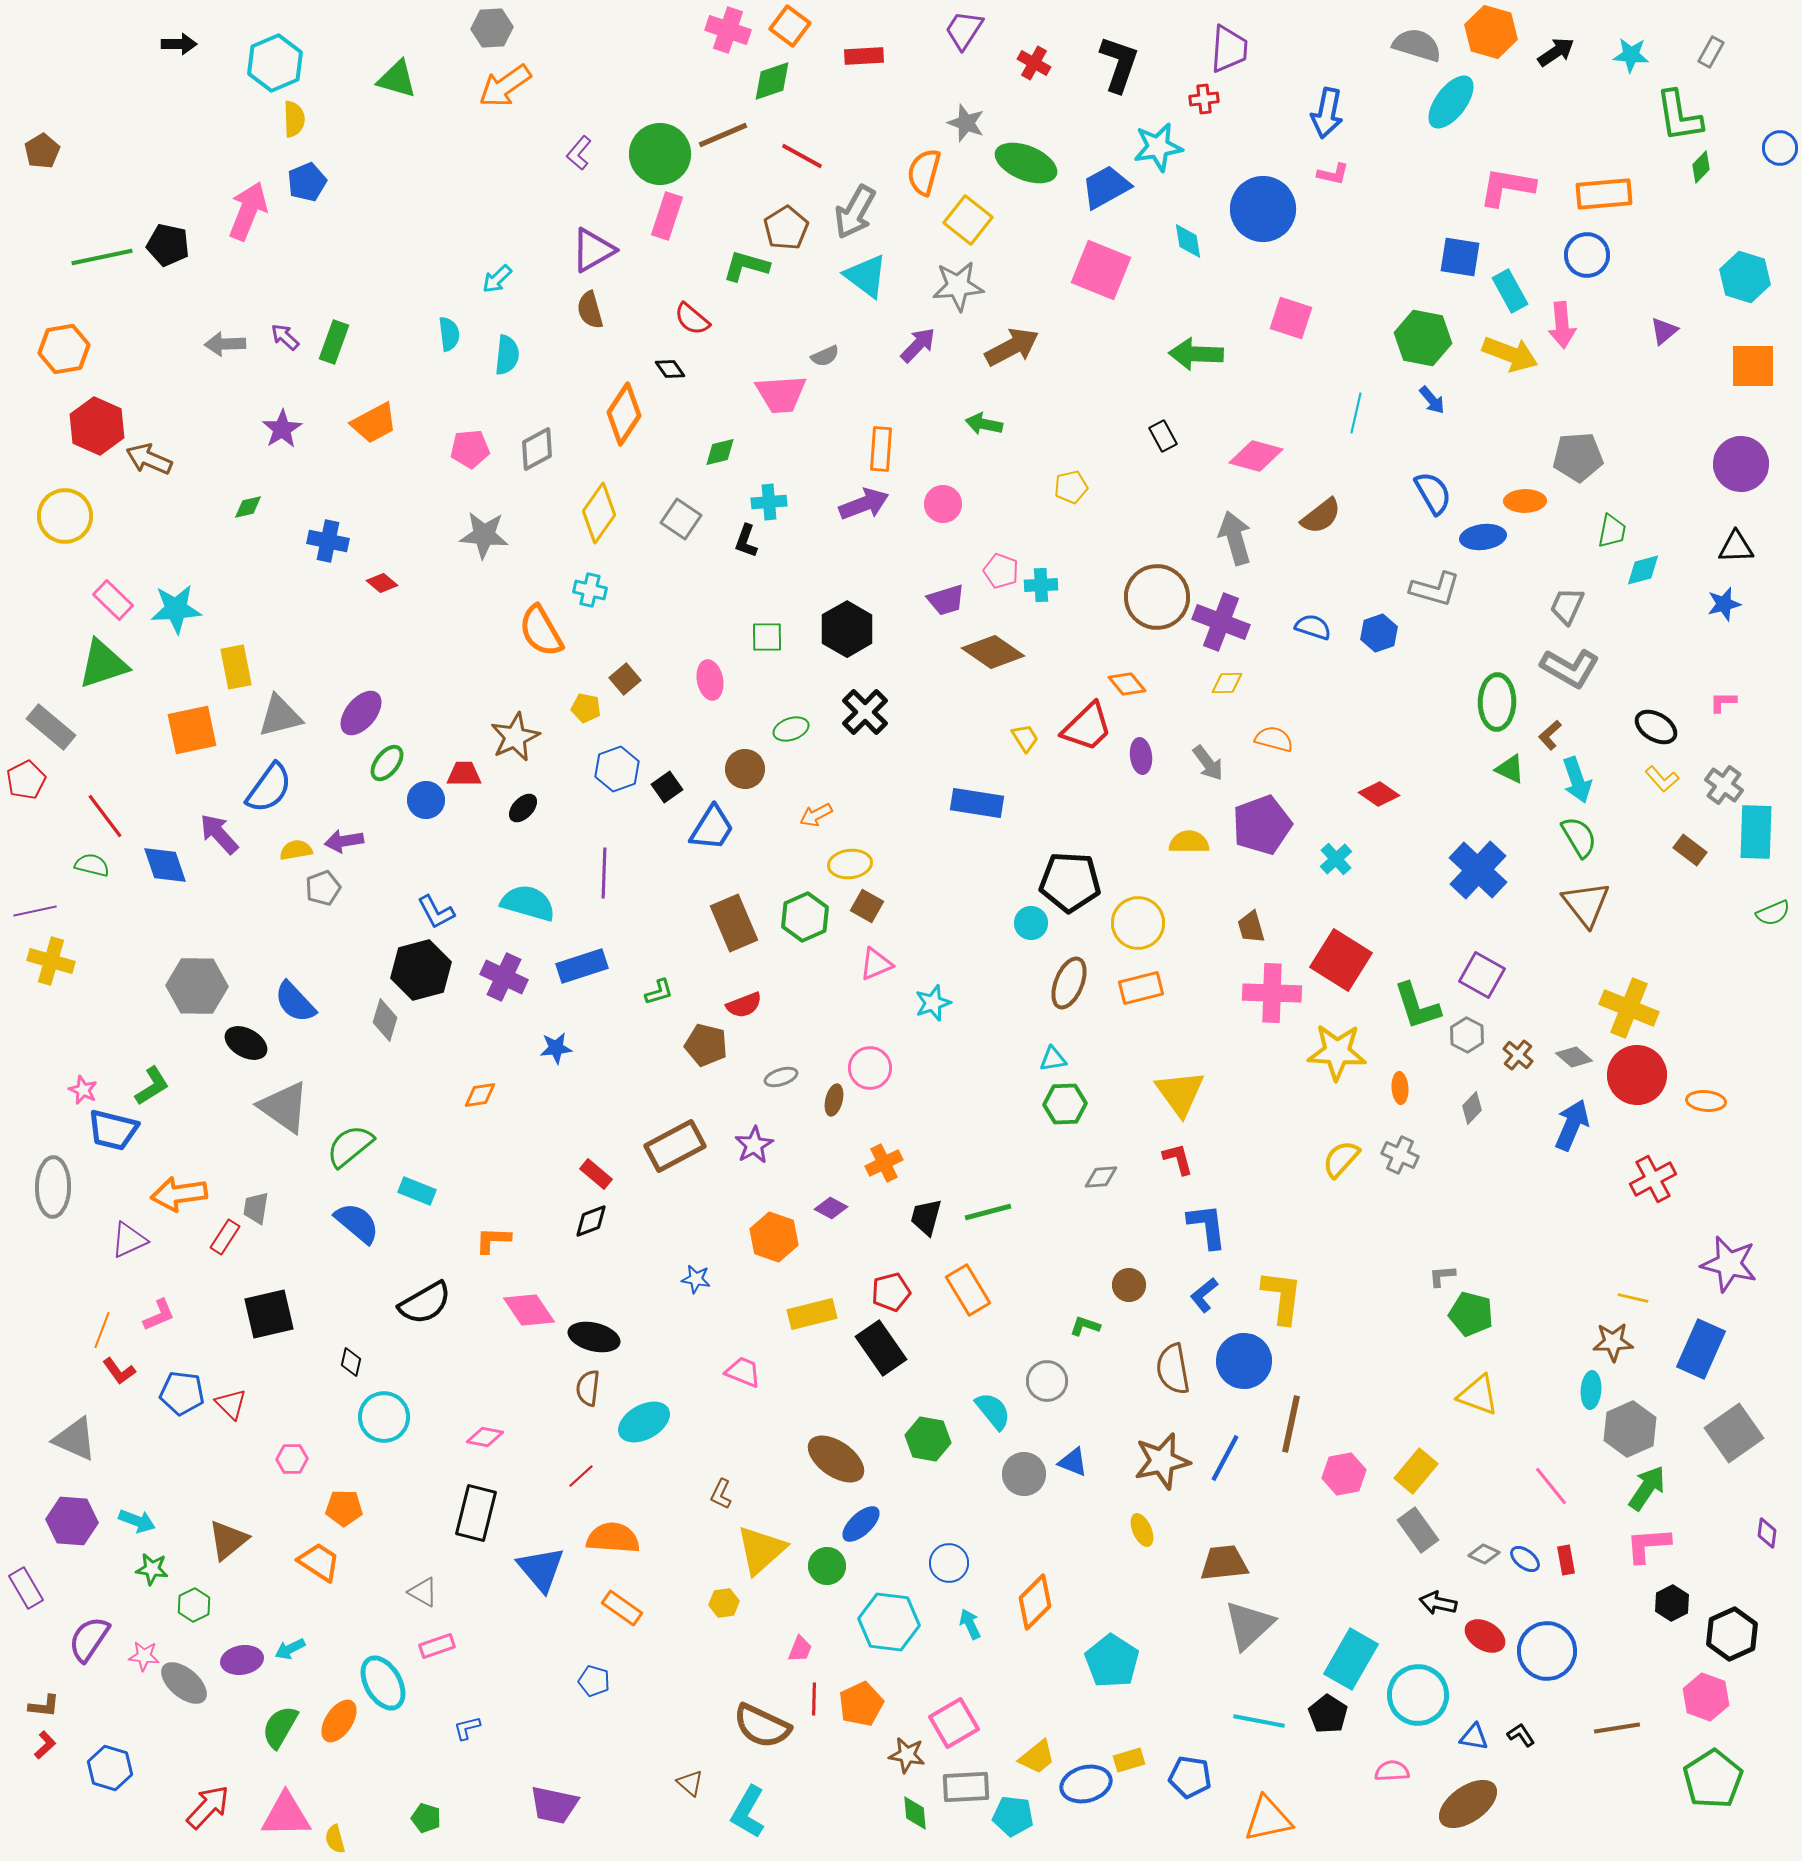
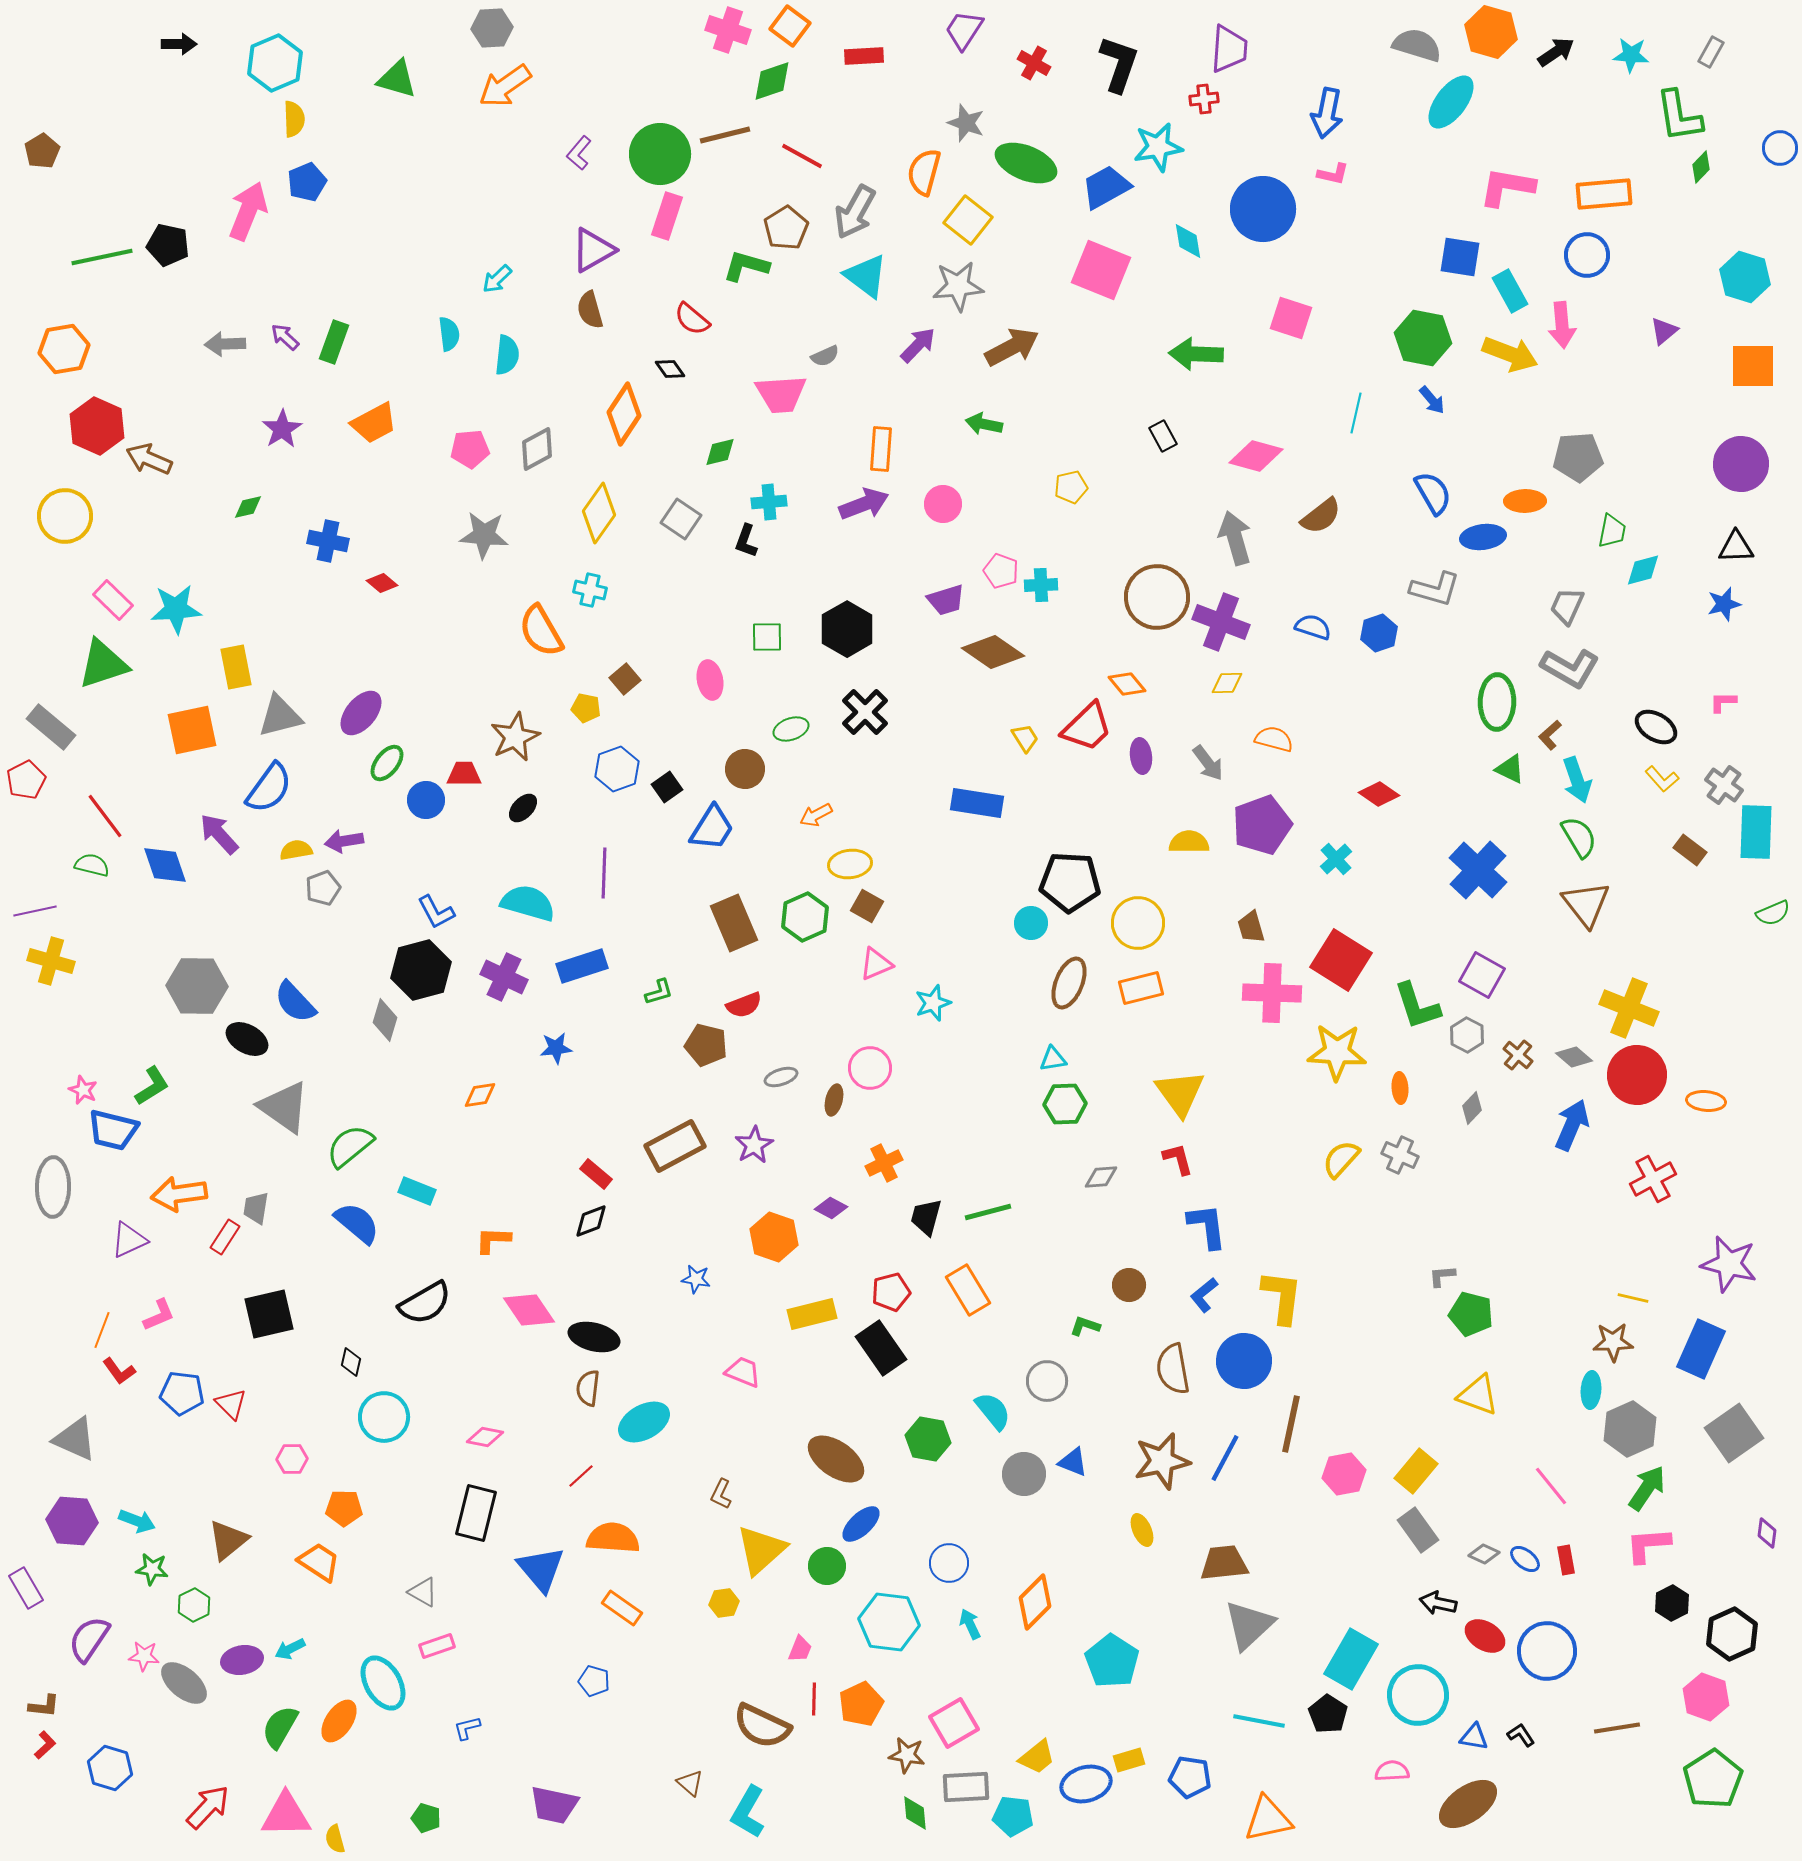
brown line at (723, 135): moved 2 px right; rotated 9 degrees clockwise
black ellipse at (246, 1043): moved 1 px right, 4 px up
